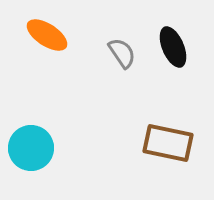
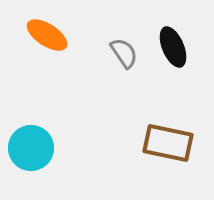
gray semicircle: moved 2 px right
